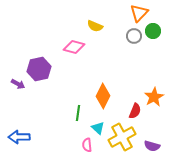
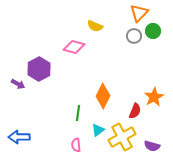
purple hexagon: rotated 15 degrees counterclockwise
cyan triangle: moved 2 px down; rotated 40 degrees clockwise
pink semicircle: moved 11 px left
